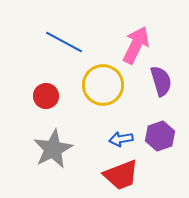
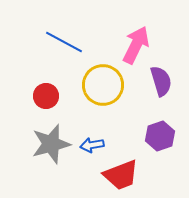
blue arrow: moved 29 px left, 6 px down
gray star: moved 2 px left, 5 px up; rotated 12 degrees clockwise
